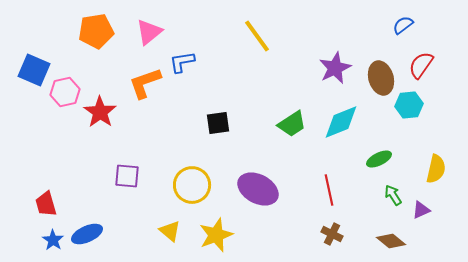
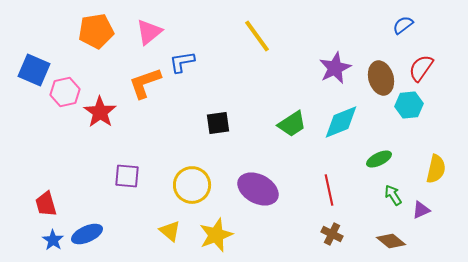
red semicircle: moved 3 px down
